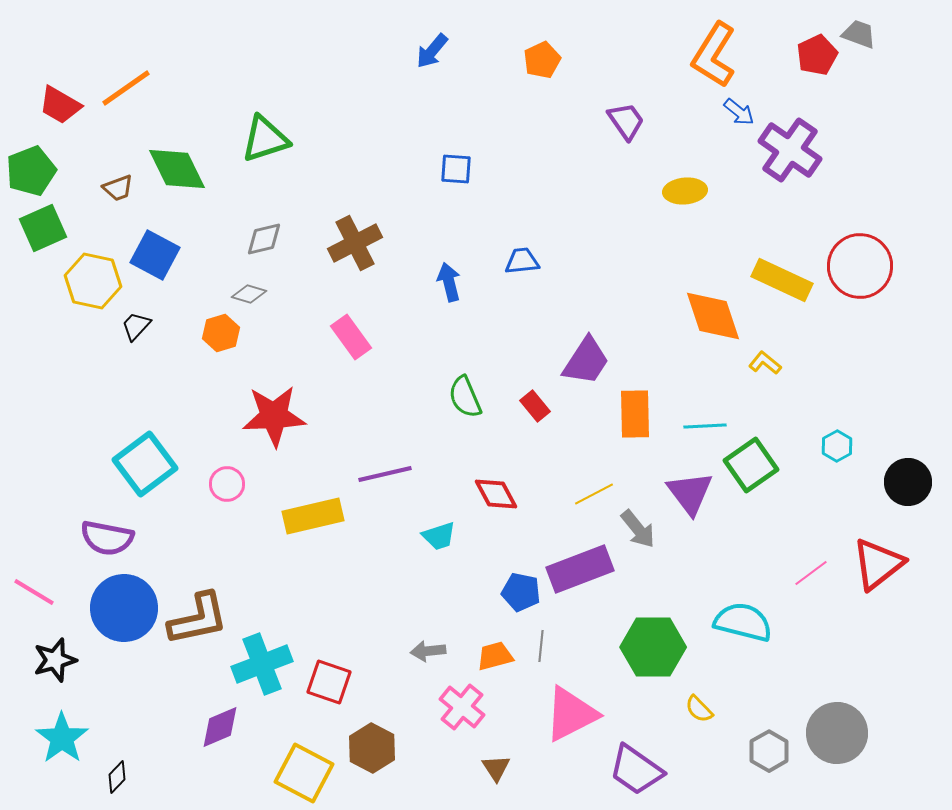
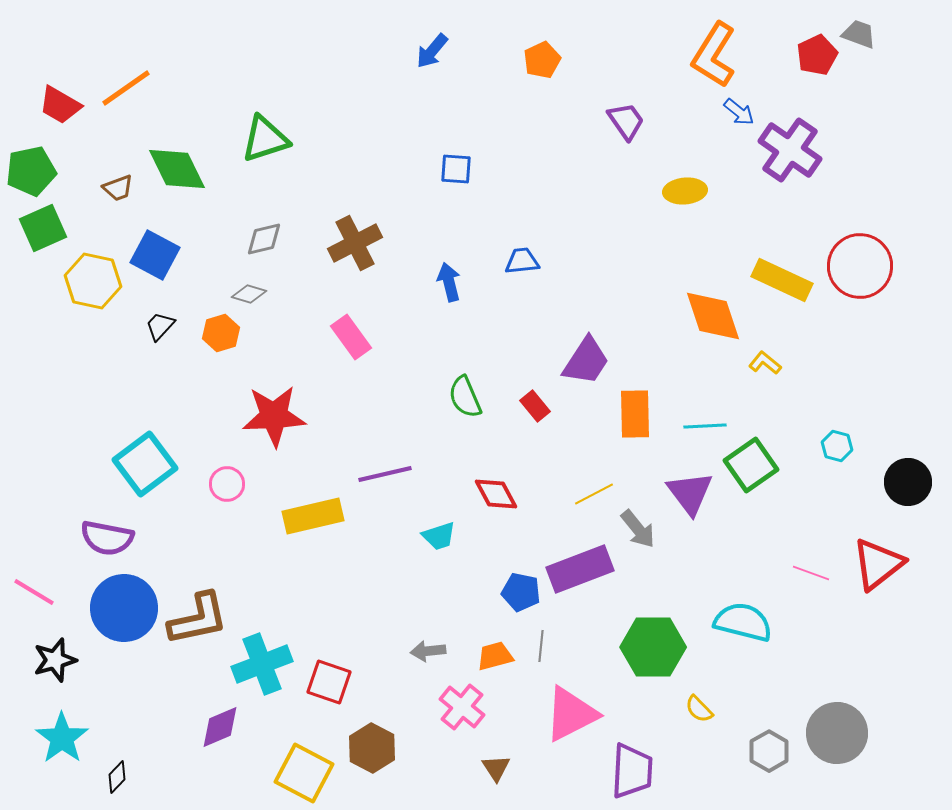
green pentagon at (31, 171): rotated 9 degrees clockwise
black trapezoid at (136, 326): moved 24 px right
cyan hexagon at (837, 446): rotated 16 degrees counterclockwise
pink line at (811, 573): rotated 57 degrees clockwise
purple trapezoid at (636, 770): moved 4 px left, 1 px down; rotated 122 degrees counterclockwise
